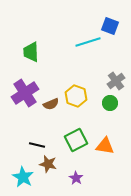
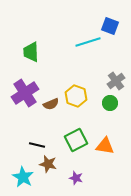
purple star: rotated 16 degrees counterclockwise
